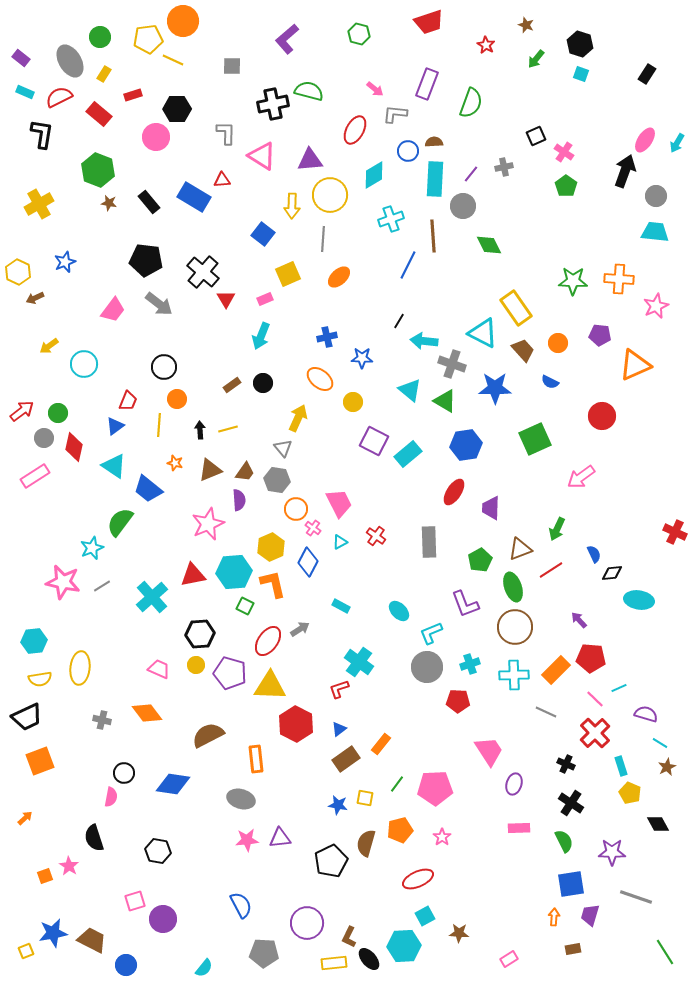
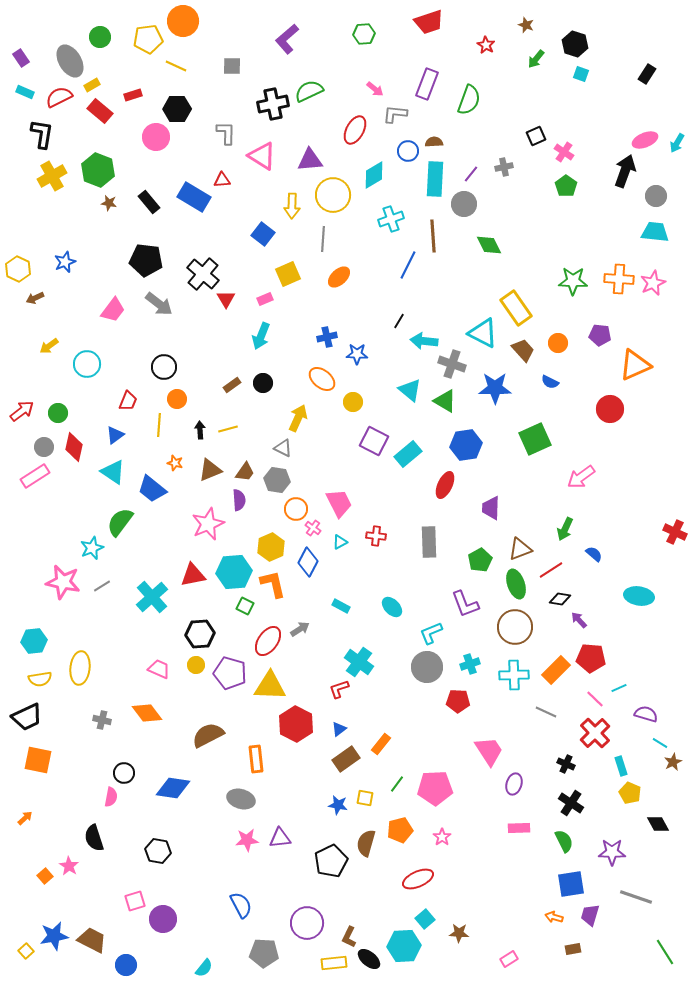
green hexagon at (359, 34): moved 5 px right; rotated 20 degrees counterclockwise
black hexagon at (580, 44): moved 5 px left
purple rectangle at (21, 58): rotated 18 degrees clockwise
yellow line at (173, 60): moved 3 px right, 6 px down
yellow rectangle at (104, 74): moved 12 px left, 11 px down; rotated 28 degrees clockwise
green semicircle at (309, 91): rotated 40 degrees counterclockwise
green semicircle at (471, 103): moved 2 px left, 3 px up
red rectangle at (99, 114): moved 1 px right, 3 px up
pink ellipse at (645, 140): rotated 35 degrees clockwise
yellow circle at (330, 195): moved 3 px right
yellow cross at (39, 204): moved 13 px right, 28 px up
gray circle at (463, 206): moved 1 px right, 2 px up
yellow hexagon at (18, 272): moved 3 px up
black cross at (203, 272): moved 2 px down
pink star at (656, 306): moved 3 px left, 23 px up
blue star at (362, 358): moved 5 px left, 4 px up
cyan circle at (84, 364): moved 3 px right
orange ellipse at (320, 379): moved 2 px right
red circle at (602, 416): moved 8 px right, 7 px up
blue triangle at (115, 426): moved 9 px down
gray circle at (44, 438): moved 9 px down
gray triangle at (283, 448): rotated 24 degrees counterclockwise
cyan triangle at (114, 466): moved 1 px left, 6 px down
blue trapezoid at (148, 489): moved 4 px right
red ellipse at (454, 492): moved 9 px left, 7 px up; rotated 8 degrees counterclockwise
green arrow at (557, 529): moved 8 px right
red cross at (376, 536): rotated 30 degrees counterclockwise
blue semicircle at (594, 554): rotated 24 degrees counterclockwise
black diamond at (612, 573): moved 52 px left, 26 px down; rotated 15 degrees clockwise
green ellipse at (513, 587): moved 3 px right, 3 px up
cyan ellipse at (639, 600): moved 4 px up
cyan ellipse at (399, 611): moved 7 px left, 4 px up
orange square at (40, 761): moved 2 px left, 1 px up; rotated 32 degrees clockwise
brown star at (667, 767): moved 6 px right, 5 px up
blue diamond at (173, 784): moved 4 px down
orange square at (45, 876): rotated 21 degrees counterclockwise
cyan square at (425, 916): moved 3 px down; rotated 12 degrees counterclockwise
orange arrow at (554, 917): rotated 78 degrees counterclockwise
blue star at (53, 933): moved 1 px right, 3 px down
yellow square at (26, 951): rotated 21 degrees counterclockwise
black ellipse at (369, 959): rotated 10 degrees counterclockwise
